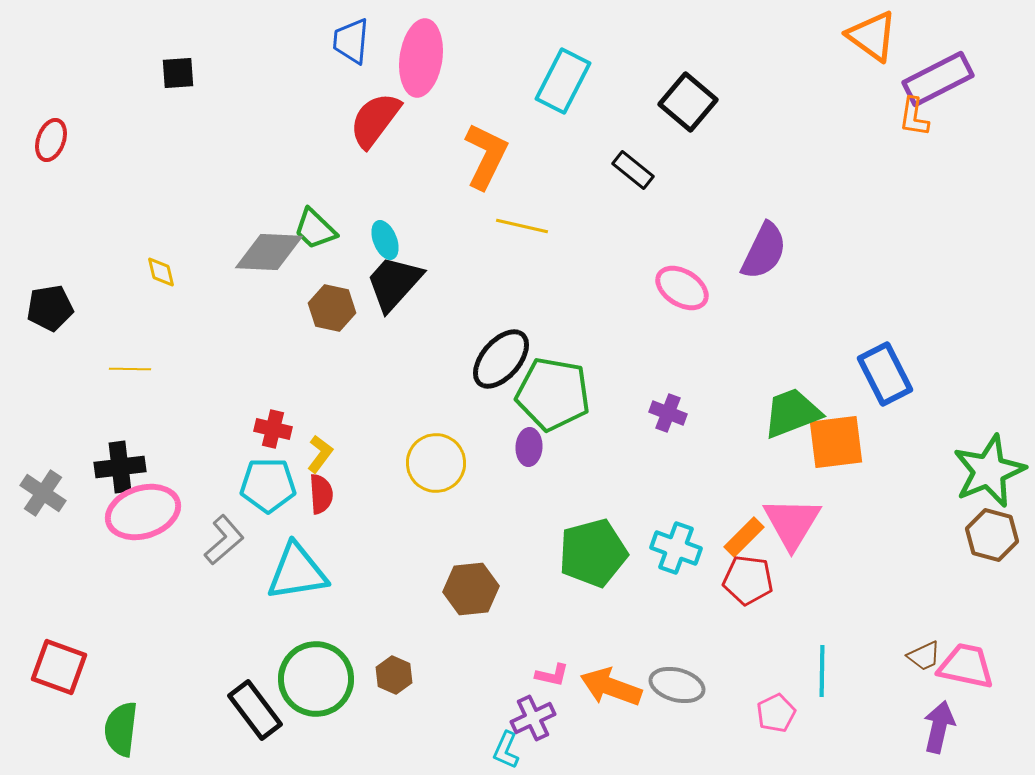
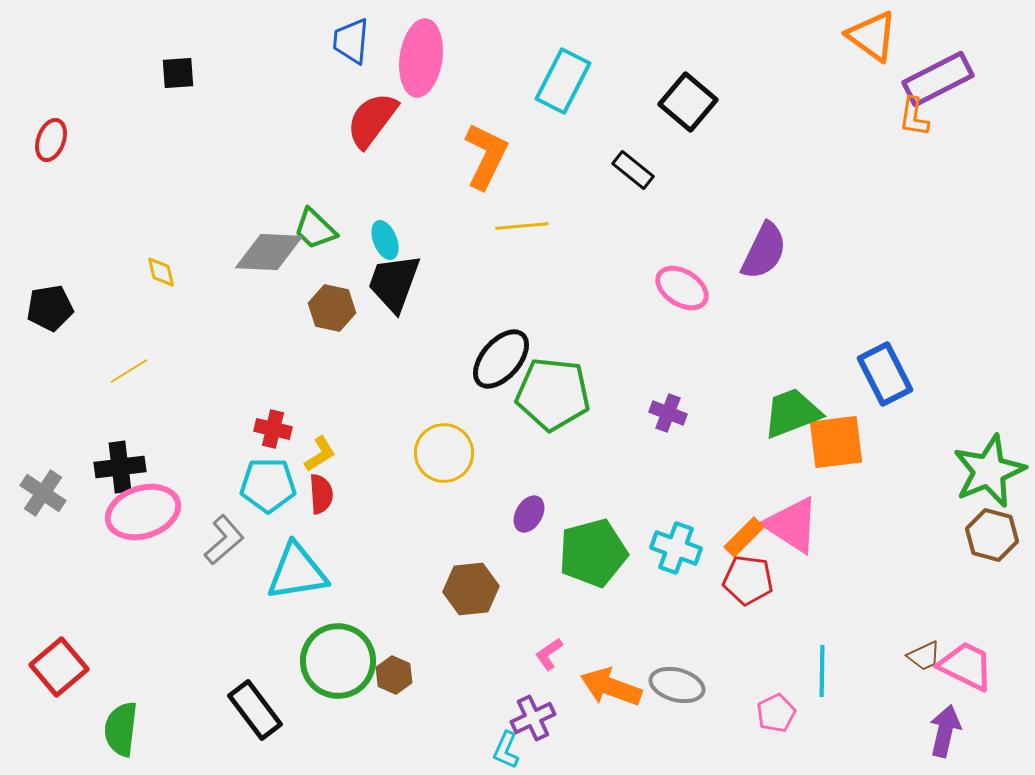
red semicircle at (375, 120): moved 3 px left
yellow line at (522, 226): rotated 18 degrees counterclockwise
black trapezoid at (394, 283): rotated 22 degrees counterclockwise
yellow line at (130, 369): moved 1 px left, 2 px down; rotated 33 degrees counterclockwise
green pentagon at (553, 394): rotated 4 degrees counterclockwise
purple ellipse at (529, 447): moved 67 px down; rotated 27 degrees clockwise
yellow L-shape at (320, 454): rotated 21 degrees clockwise
yellow circle at (436, 463): moved 8 px right, 10 px up
pink triangle at (792, 523): moved 2 px down; rotated 28 degrees counterclockwise
pink trapezoid at (966, 666): rotated 14 degrees clockwise
red square at (59, 667): rotated 30 degrees clockwise
pink L-shape at (552, 675): moved 3 px left, 21 px up; rotated 132 degrees clockwise
green circle at (316, 679): moved 22 px right, 18 px up
purple arrow at (939, 727): moved 6 px right, 4 px down
